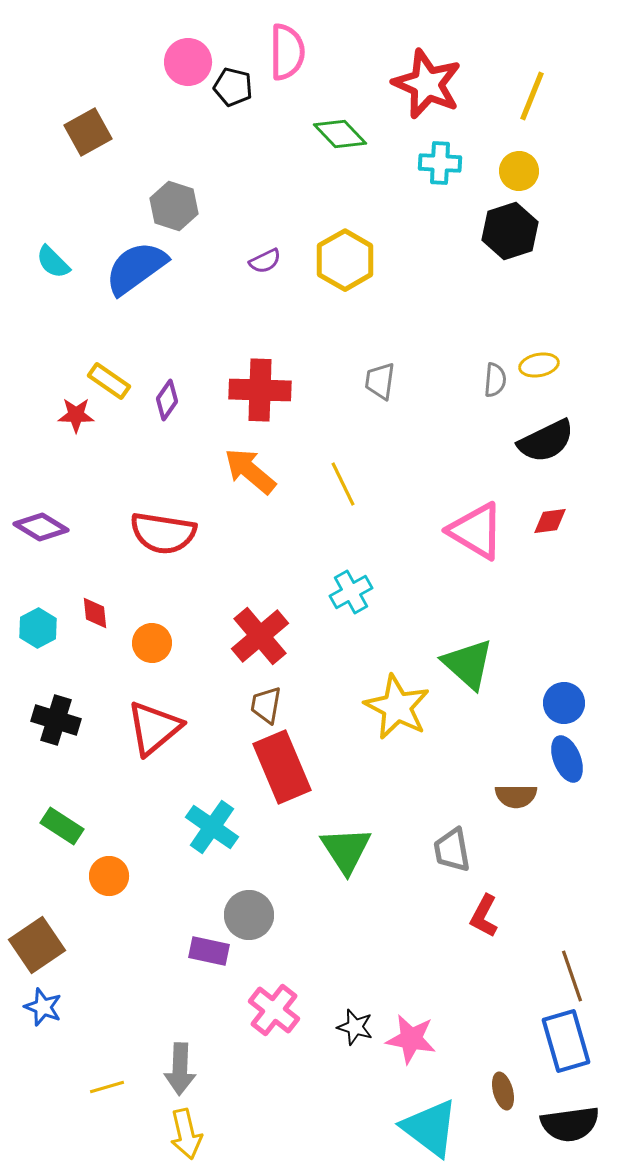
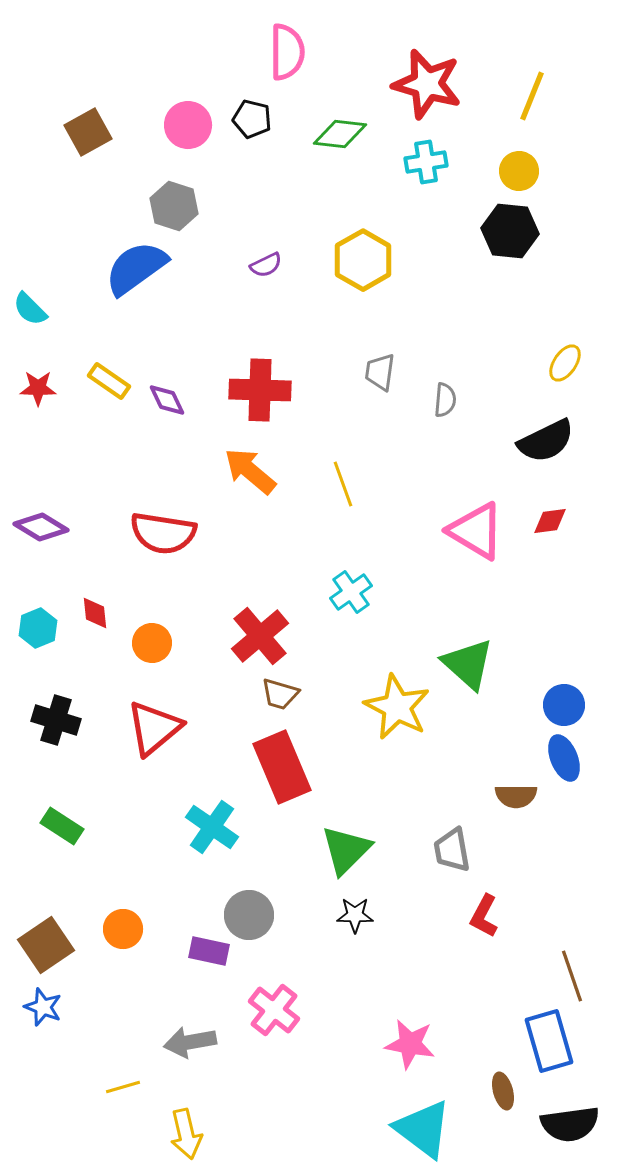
pink circle at (188, 62): moved 63 px down
red star at (427, 84): rotated 8 degrees counterclockwise
black pentagon at (233, 87): moved 19 px right, 32 px down
green diamond at (340, 134): rotated 40 degrees counterclockwise
cyan cross at (440, 163): moved 14 px left, 1 px up; rotated 12 degrees counterclockwise
black hexagon at (510, 231): rotated 24 degrees clockwise
yellow hexagon at (345, 260): moved 18 px right
purple semicircle at (265, 261): moved 1 px right, 4 px down
cyan semicircle at (53, 262): moved 23 px left, 47 px down
yellow ellipse at (539, 365): moved 26 px right, 2 px up; rotated 45 degrees counterclockwise
gray semicircle at (495, 380): moved 50 px left, 20 px down
gray trapezoid at (380, 381): moved 9 px up
purple diamond at (167, 400): rotated 60 degrees counterclockwise
red star at (76, 415): moved 38 px left, 27 px up
yellow line at (343, 484): rotated 6 degrees clockwise
cyan cross at (351, 592): rotated 6 degrees counterclockwise
cyan hexagon at (38, 628): rotated 6 degrees clockwise
blue circle at (564, 703): moved 2 px down
brown trapezoid at (266, 705): moved 14 px right, 11 px up; rotated 84 degrees counterclockwise
blue ellipse at (567, 759): moved 3 px left, 1 px up
green triangle at (346, 850): rotated 18 degrees clockwise
orange circle at (109, 876): moved 14 px right, 53 px down
brown square at (37, 945): moved 9 px right
black star at (355, 1027): moved 112 px up; rotated 15 degrees counterclockwise
pink star at (411, 1039): moved 1 px left, 5 px down
blue rectangle at (566, 1041): moved 17 px left
gray arrow at (180, 1069): moved 10 px right, 27 px up; rotated 78 degrees clockwise
yellow line at (107, 1087): moved 16 px right
cyan triangle at (430, 1128): moved 7 px left, 1 px down
